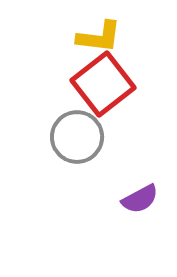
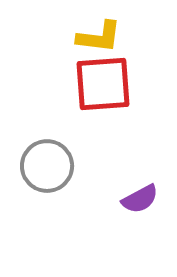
red square: rotated 34 degrees clockwise
gray circle: moved 30 px left, 29 px down
